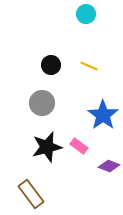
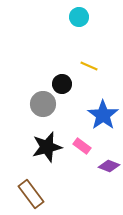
cyan circle: moved 7 px left, 3 px down
black circle: moved 11 px right, 19 px down
gray circle: moved 1 px right, 1 px down
pink rectangle: moved 3 px right
